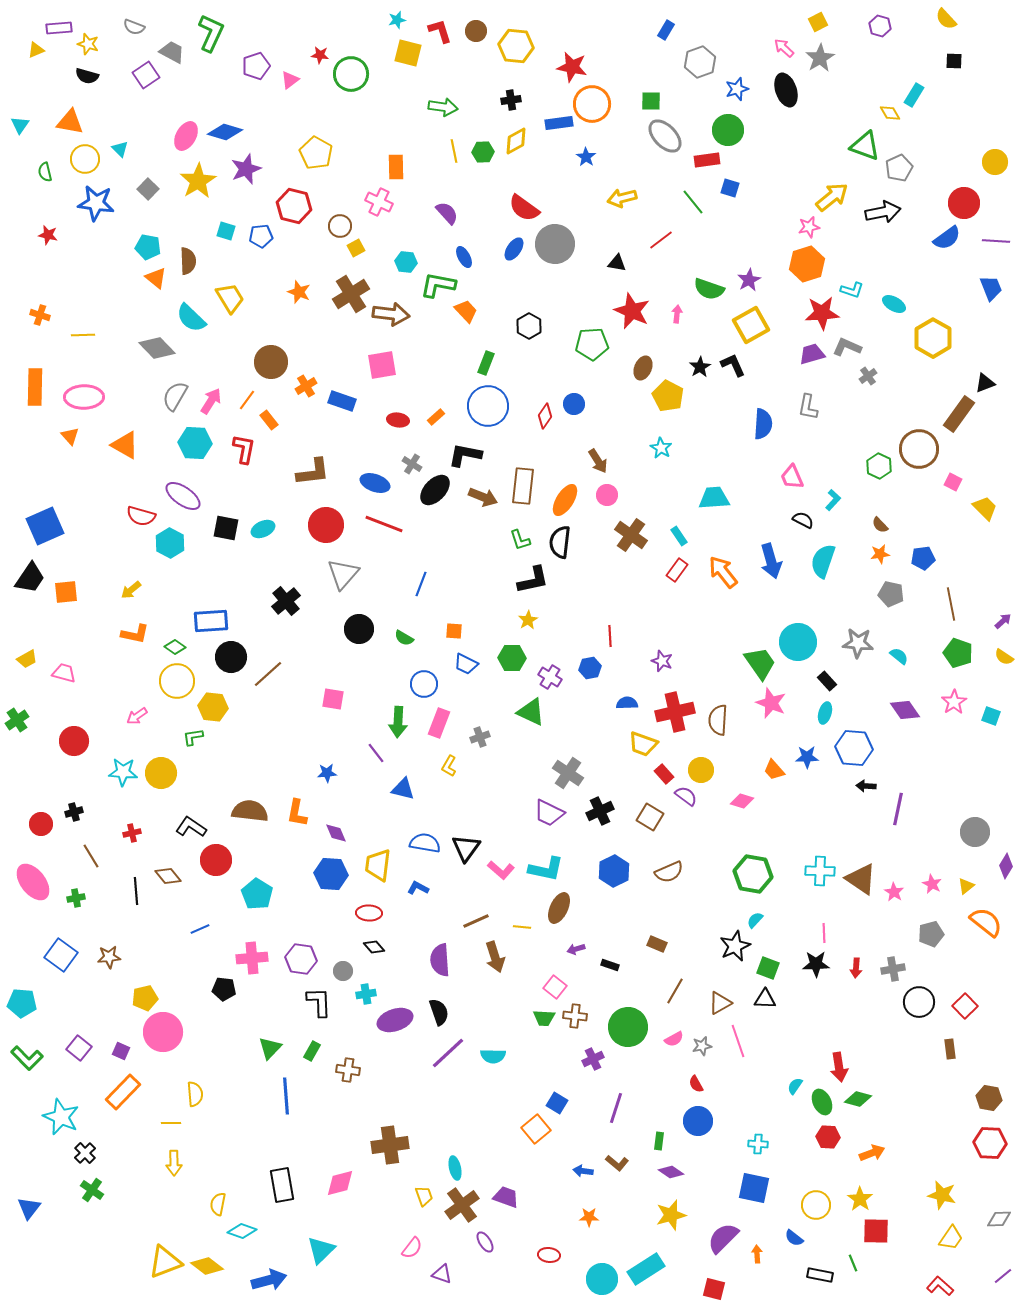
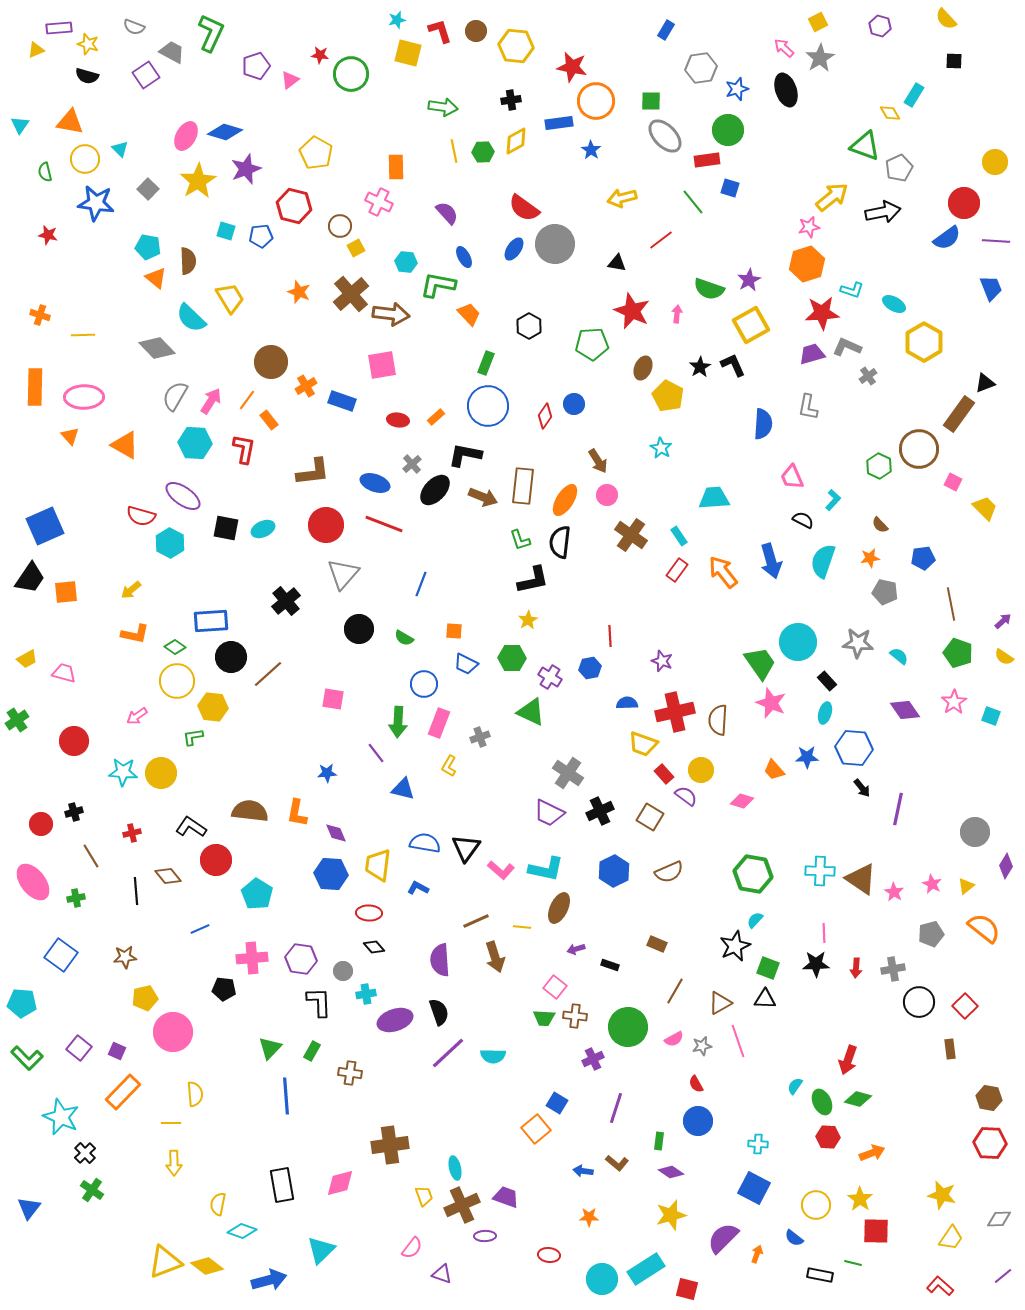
gray hexagon at (700, 62): moved 1 px right, 6 px down; rotated 12 degrees clockwise
orange circle at (592, 104): moved 4 px right, 3 px up
blue star at (586, 157): moved 5 px right, 7 px up
brown cross at (351, 294): rotated 9 degrees counterclockwise
orange trapezoid at (466, 311): moved 3 px right, 3 px down
yellow hexagon at (933, 338): moved 9 px left, 4 px down
gray cross at (412, 464): rotated 18 degrees clockwise
orange star at (880, 554): moved 10 px left, 4 px down
gray pentagon at (891, 594): moved 6 px left, 2 px up
black arrow at (866, 786): moved 4 px left, 2 px down; rotated 132 degrees counterclockwise
orange semicircle at (986, 922): moved 2 px left, 6 px down
brown star at (109, 957): moved 16 px right
pink circle at (163, 1032): moved 10 px right
purple square at (121, 1051): moved 4 px left
red arrow at (839, 1067): moved 9 px right, 7 px up; rotated 28 degrees clockwise
brown cross at (348, 1070): moved 2 px right, 3 px down
blue square at (754, 1188): rotated 16 degrees clockwise
brown cross at (462, 1205): rotated 12 degrees clockwise
purple ellipse at (485, 1242): moved 6 px up; rotated 60 degrees counterclockwise
orange arrow at (757, 1254): rotated 24 degrees clockwise
green line at (853, 1263): rotated 54 degrees counterclockwise
red square at (714, 1289): moved 27 px left
